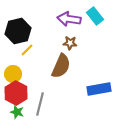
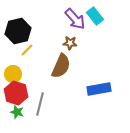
purple arrow: moved 6 px right; rotated 140 degrees counterclockwise
red hexagon: rotated 10 degrees counterclockwise
